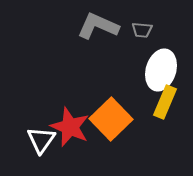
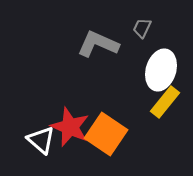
gray L-shape: moved 18 px down
gray trapezoid: moved 2 px up; rotated 110 degrees clockwise
yellow rectangle: rotated 16 degrees clockwise
orange square: moved 5 px left, 15 px down; rotated 12 degrees counterclockwise
white triangle: rotated 24 degrees counterclockwise
